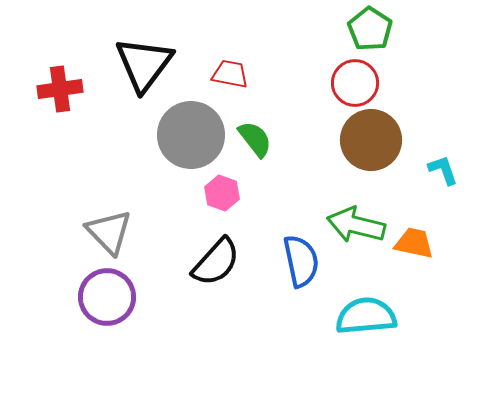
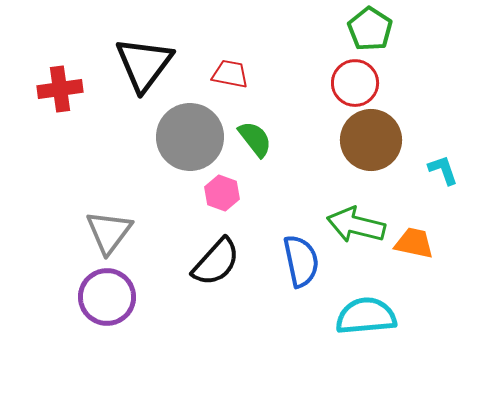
gray circle: moved 1 px left, 2 px down
gray triangle: rotated 21 degrees clockwise
